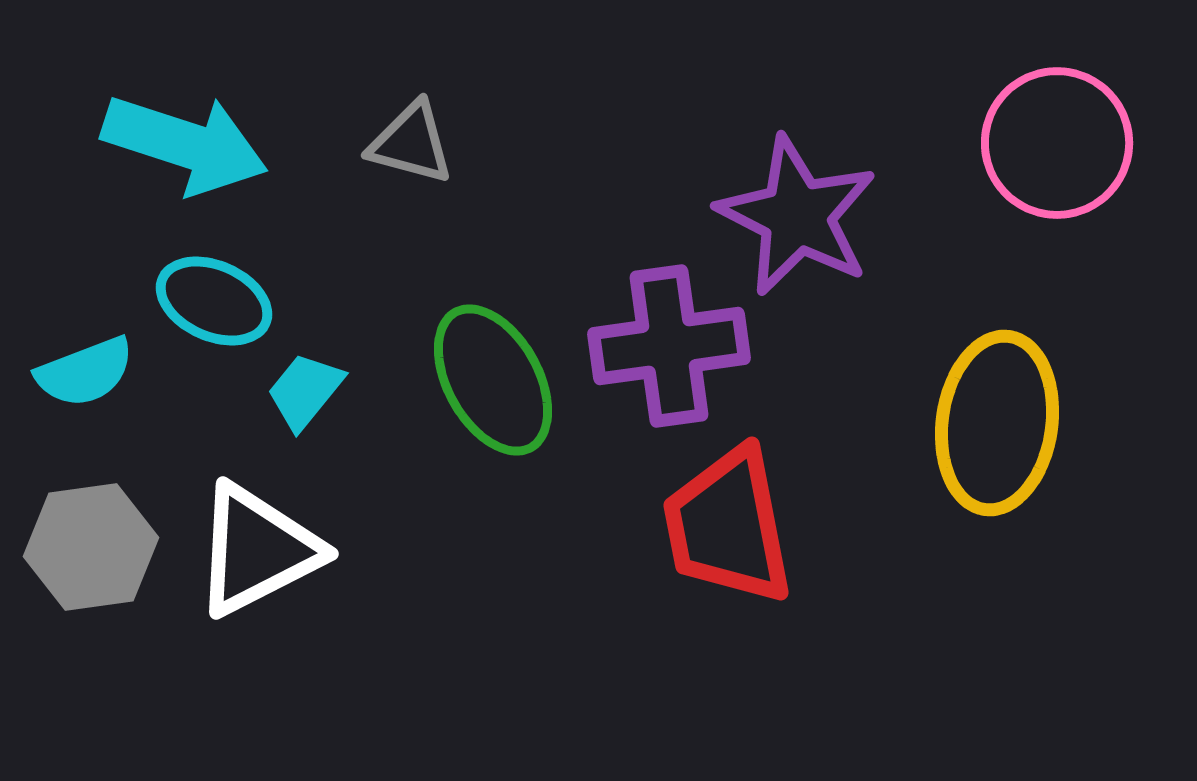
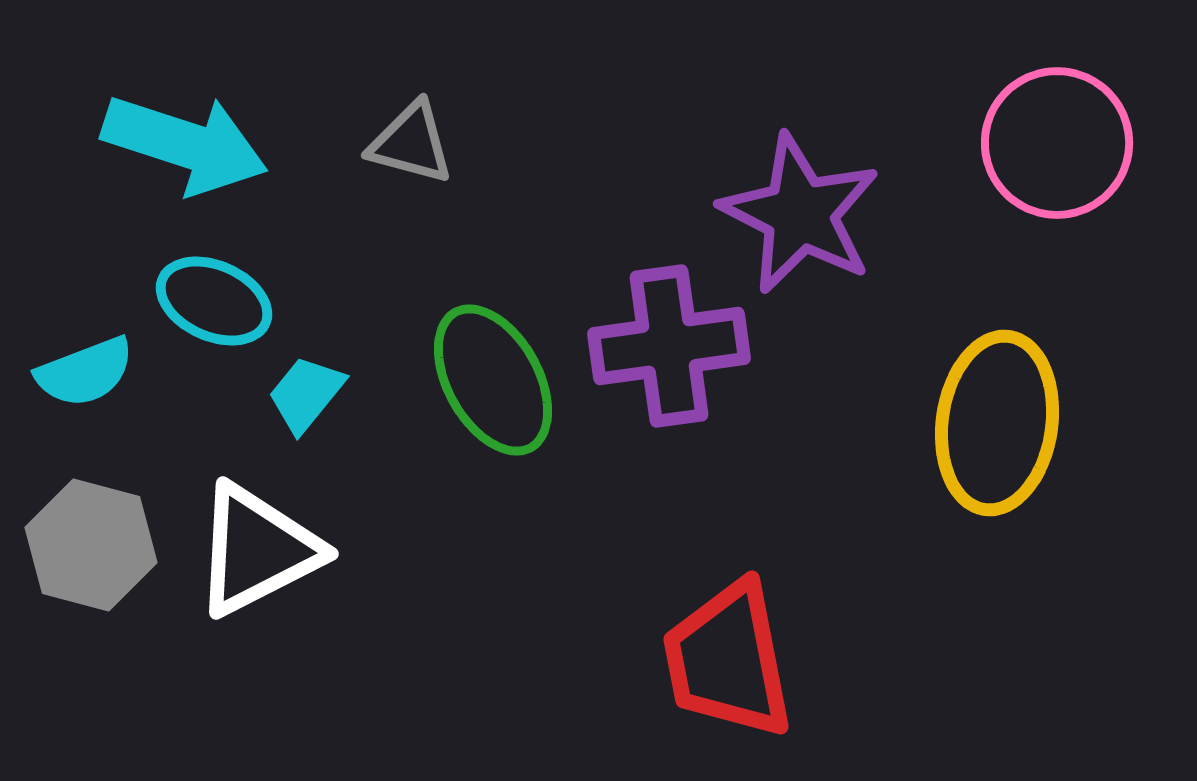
purple star: moved 3 px right, 2 px up
cyan trapezoid: moved 1 px right, 3 px down
red trapezoid: moved 134 px down
gray hexagon: moved 2 px up; rotated 23 degrees clockwise
